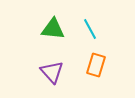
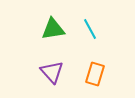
green triangle: rotated 15 degrees counterclockwise
orange rectangle: moved 1 px left, 9 px down
